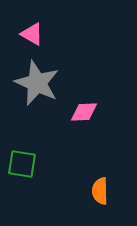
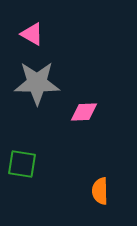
gray star: rotated 24 degrees counterclockwise
